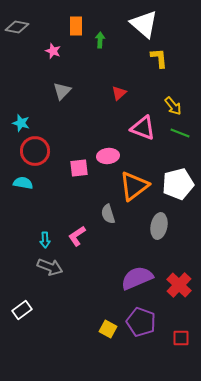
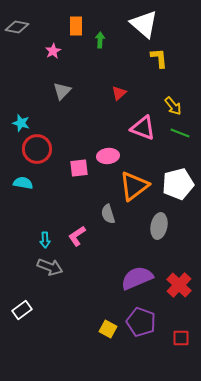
pink star: rotated 21 degrees clockwise
red circle: moved 2 px right, 2 px up
